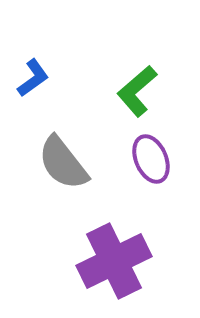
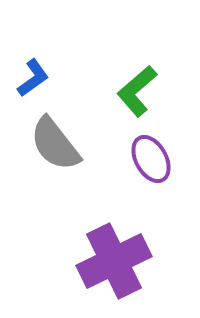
purple ellipse: rotated 6 degrees counterclockwise
gray semicircle: moved 8 px left, 19 px up
